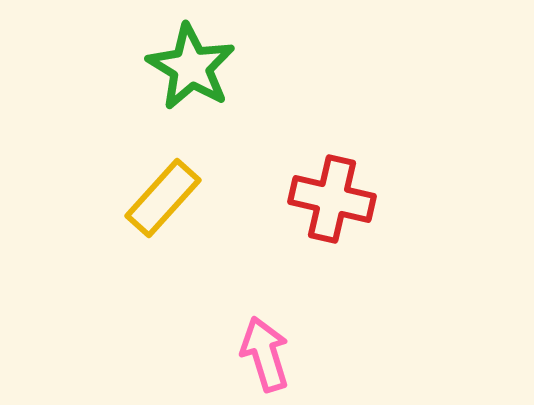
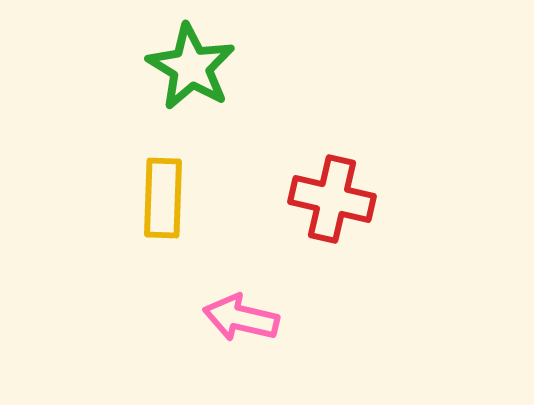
yellow rectangle: rotated 40 degrees counterclockwise
pink arrow: moved 24 px left, 36 px up; rotated 60 degrees counterclockwise
